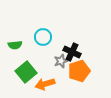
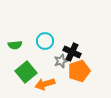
cyan circle: moved 2 px right, 4 px down
